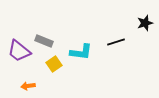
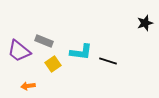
black line: moved 8 px left, 19 px down; rotated 36 degrees clockwise
yellow square: moved 1 px left
